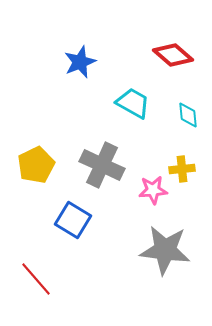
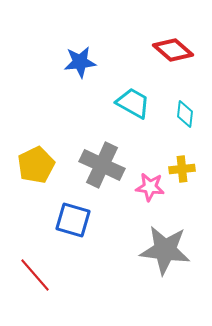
red diamond: moved 5 px up
blue star: rotated 16 degrees clockwise
cyan diamond: moved 3 px left, 1 px up; rotated 12 degrees clockwise
pink star: moved 3 px left, 3 px up; rotated 12 degrees clockwise
blue square: rotated 15 degrees counterclockwise
red line: moved 1 px left, 4 px up
